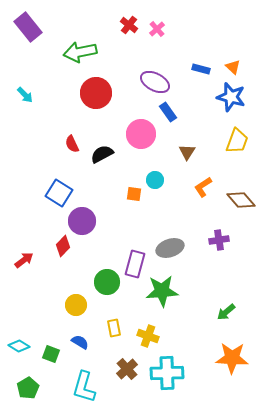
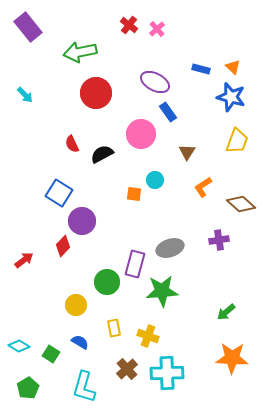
brown diamond at (241, 200): moved 4 px down; rotated 8 degrees counterclockwise
green square at (51, 354): rotated 12 degrees clockwise
